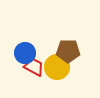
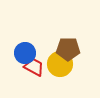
brown pentagon: moved 2 px up
yellow circle: moved 3 px right, 3 px up
